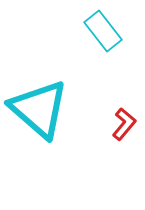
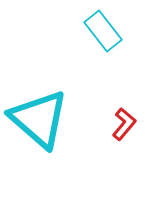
cyan triangle: moved 10 px down
